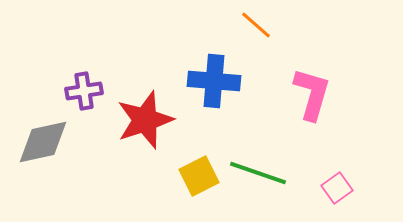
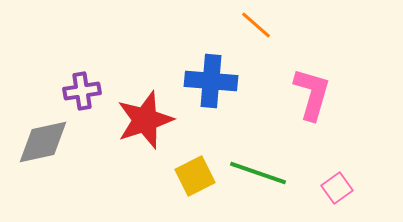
blue cross: moved 3 px left
purple cross: moved 2 px left
yellow square: moved 4 px left
